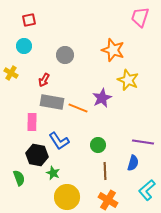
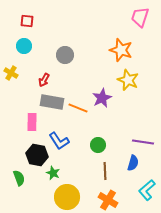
red square: moved 2 px left, 1 px down; rotated 16 degrees clockwise
orange star: moved 8 px right
